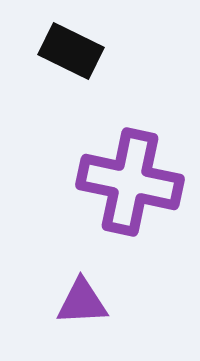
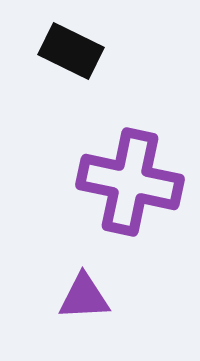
purple triangle: moved 2 px right, 5 px up
